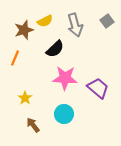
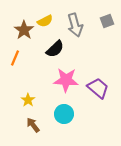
gray square: rotated 16 degrees clockwise
brown star: rotated 18 degrees counterclockwise
pink star: moved 1 px right, 2 px down
yellow star: moved 3 px right, 2 px down
